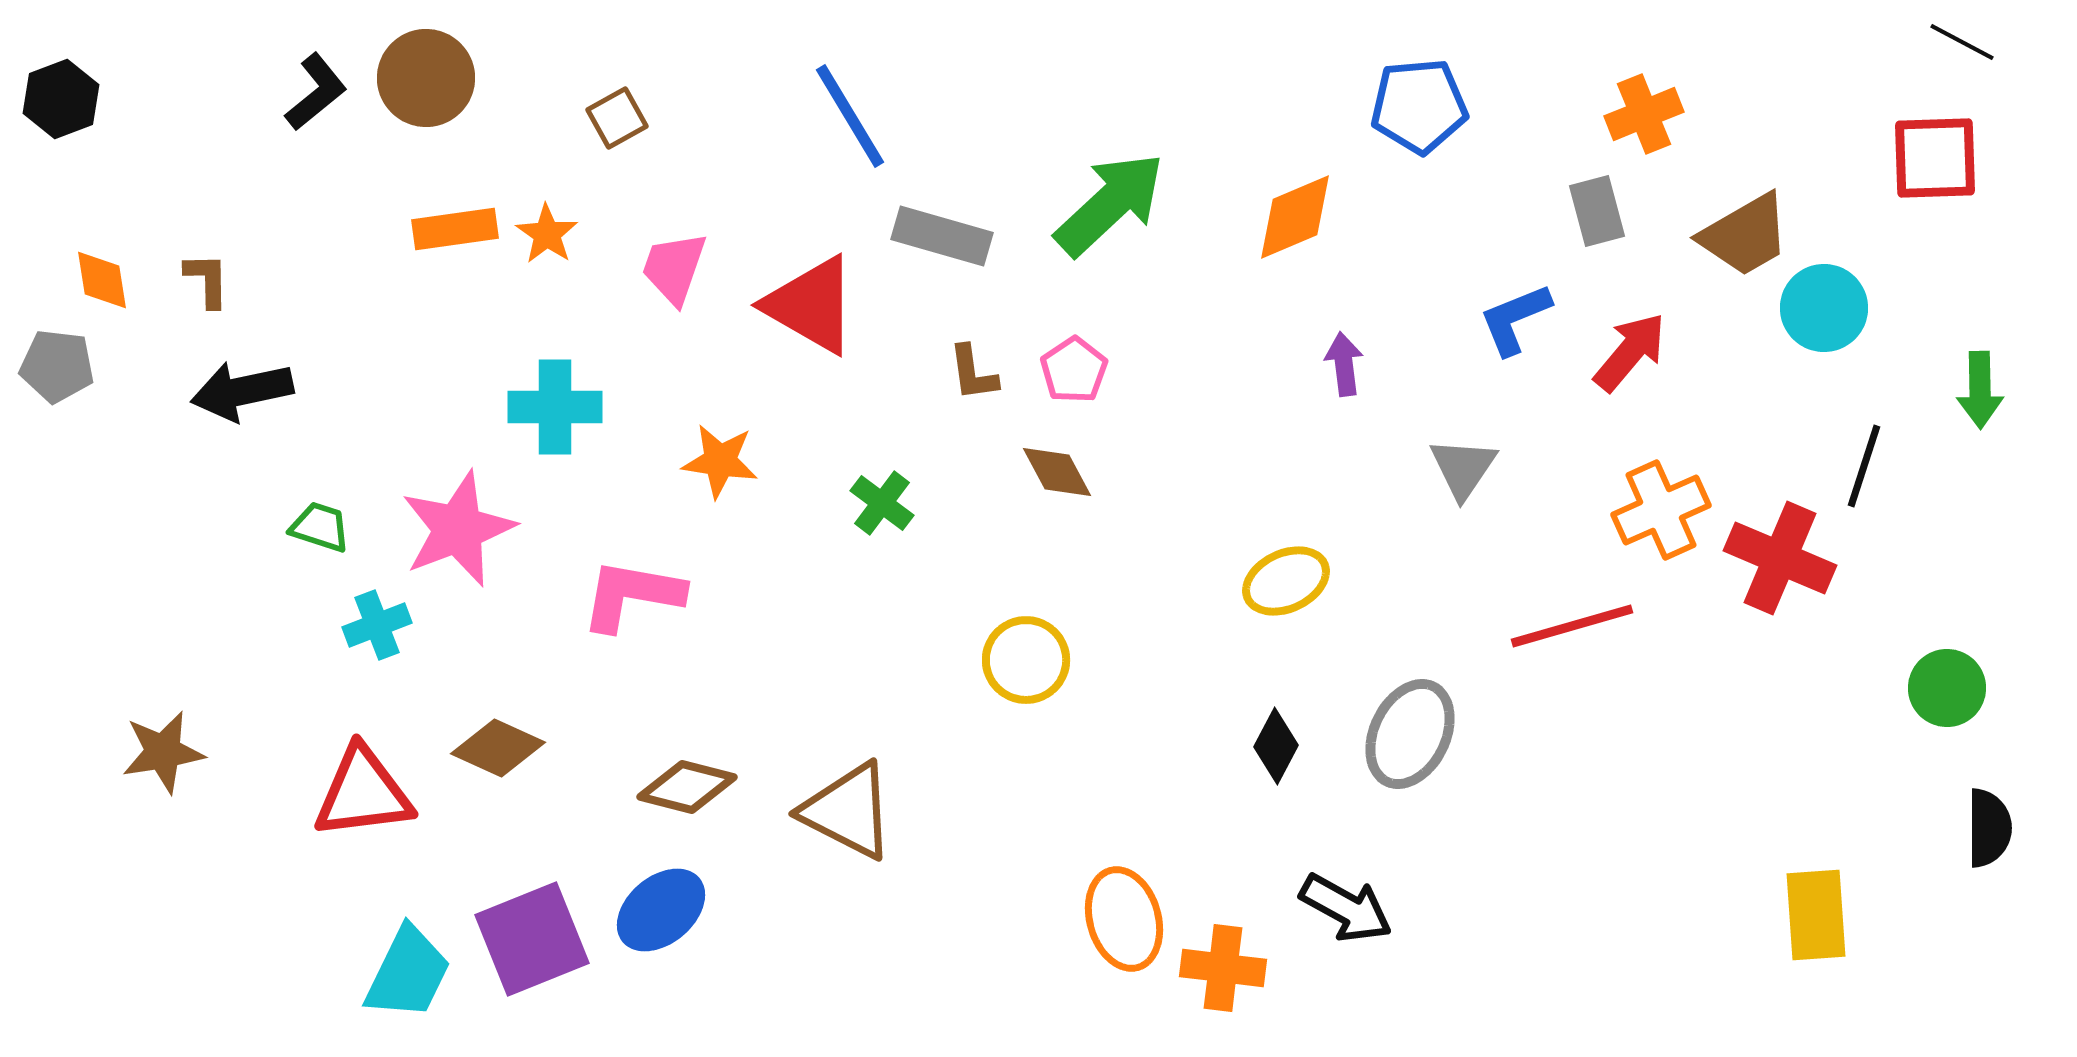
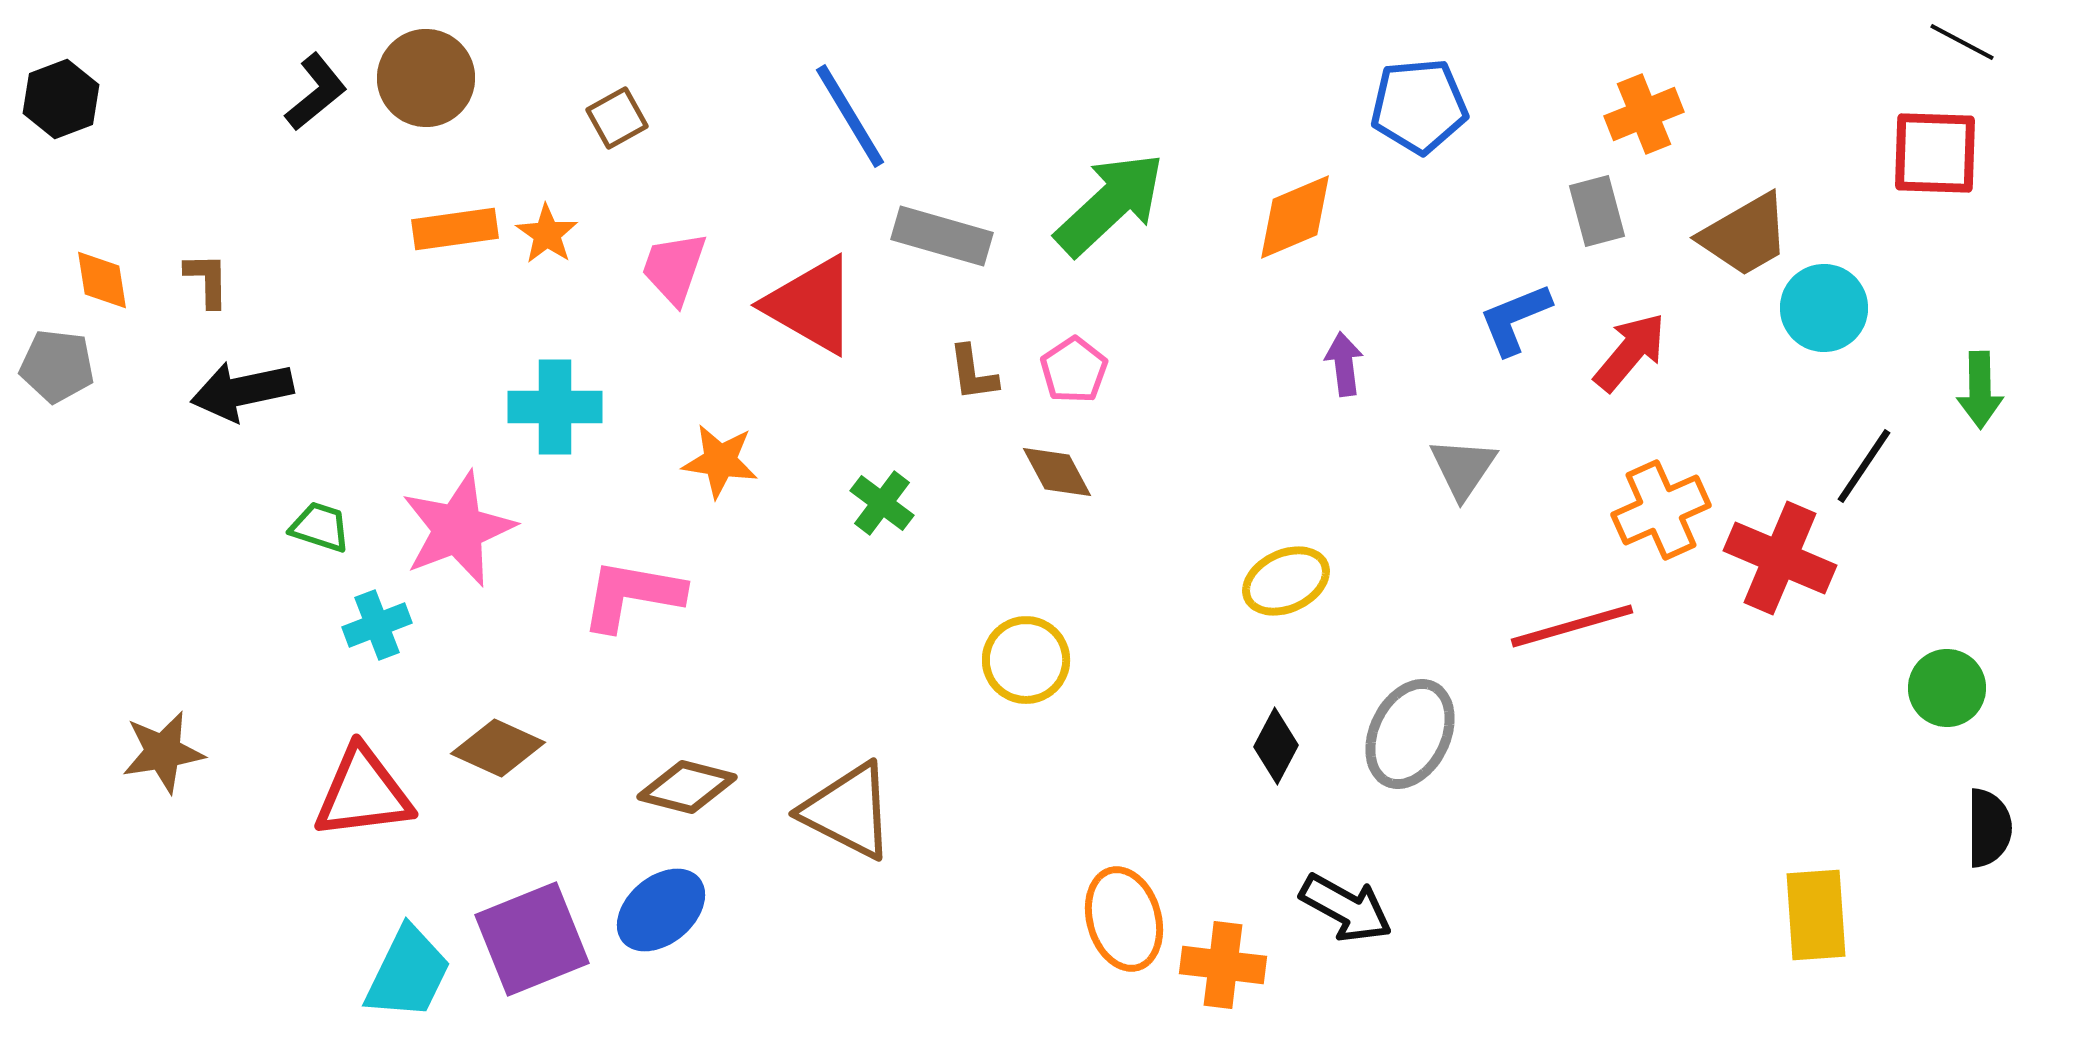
red square at (1935, 158): moved 5 px up; rotated 4 degrees clockwise
black line at (1864, 466): rotated 16 degrees clockwise
orange cross at (1223, 968): moved 3 px up
